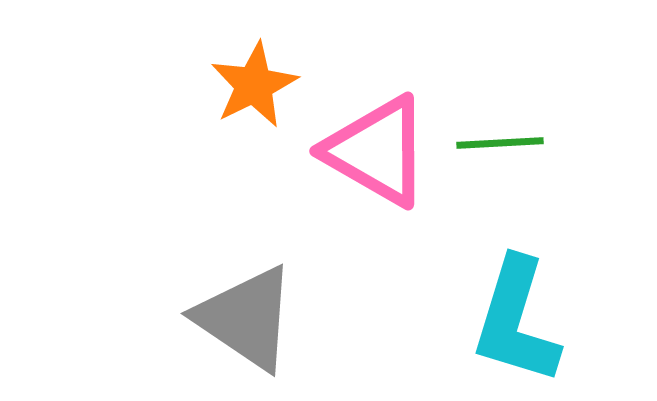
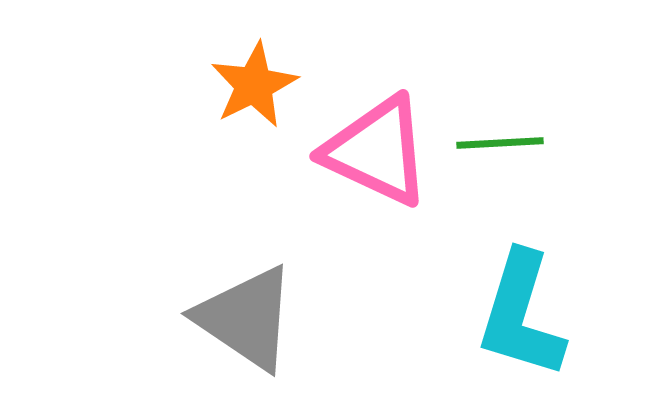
pink triangle: rotated 5 degrees counterclockwise
cyan L-shape: moved 5 px right, 6 px up
